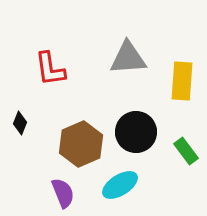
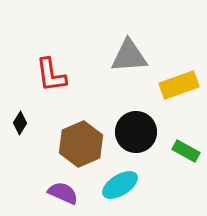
gray triangle: moved 1 px right, 2 px up
red L-shape: moved 1 px right, 6 px down
yellow rectangle: moved 3 px left, 4 px down; rotated 66 degrees clockwise
black diamond: rotated 10 degrees clockwise
green rectangle: rotated 24 degrees counterclockwise
purple semicircle: rotated 44 degrees counterclockwise
